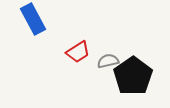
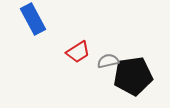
black pentagon: rotated 27 degrees clockwise
